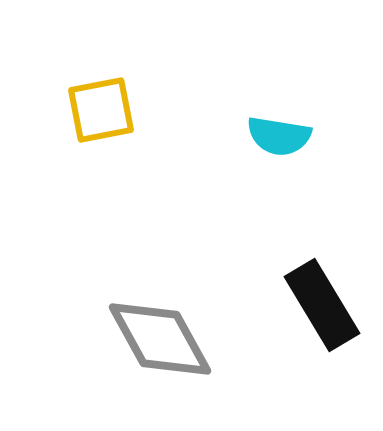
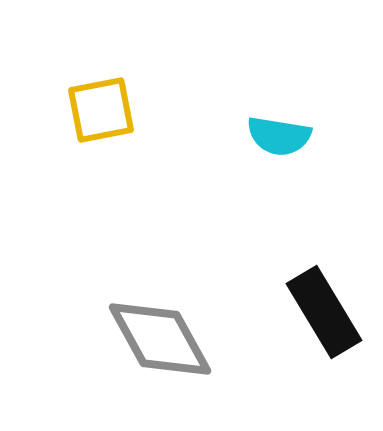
black rectangle: moved 2 px right, 7 px down
